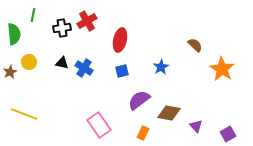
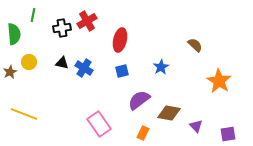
orange star: moved 3 px left, 12 px down
pink rectangle: moved 1 px up
purple square: rotated 21 degrees clockwise
